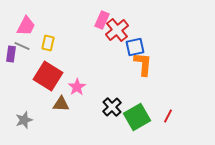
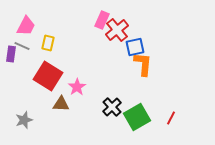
red line: moved 3 px right, 2 px down
